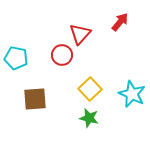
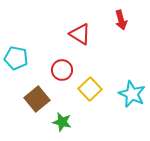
red arrow: moved 1 px right, 2 px up; rotated 126 degrees clockwise
red triangle: rotated 40 degrees counterclockwise
red circle: moved 15 px down
brown square: moved 2 px right; rotated 35 degrees counterclockwise
green star: moved 27 px left, 4 px down
